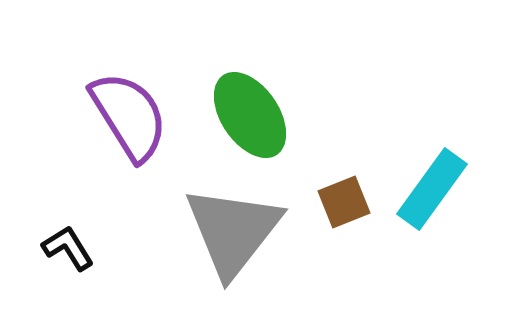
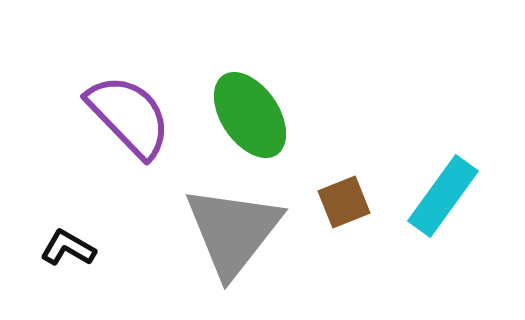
purple semicircle: rotated 12 degrees counterclockwise
cyan rectangle: moved 11 px right, 7 px down
black L-shape: rotated 28 degrees counterclockwise
